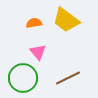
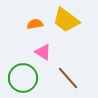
orange semicircle: moved 1 px right, 1 px down
pink triangle: moved 5 px right; rotated 18 degrees counterclockwise
brown line: rotated 75 degrees clockwise
